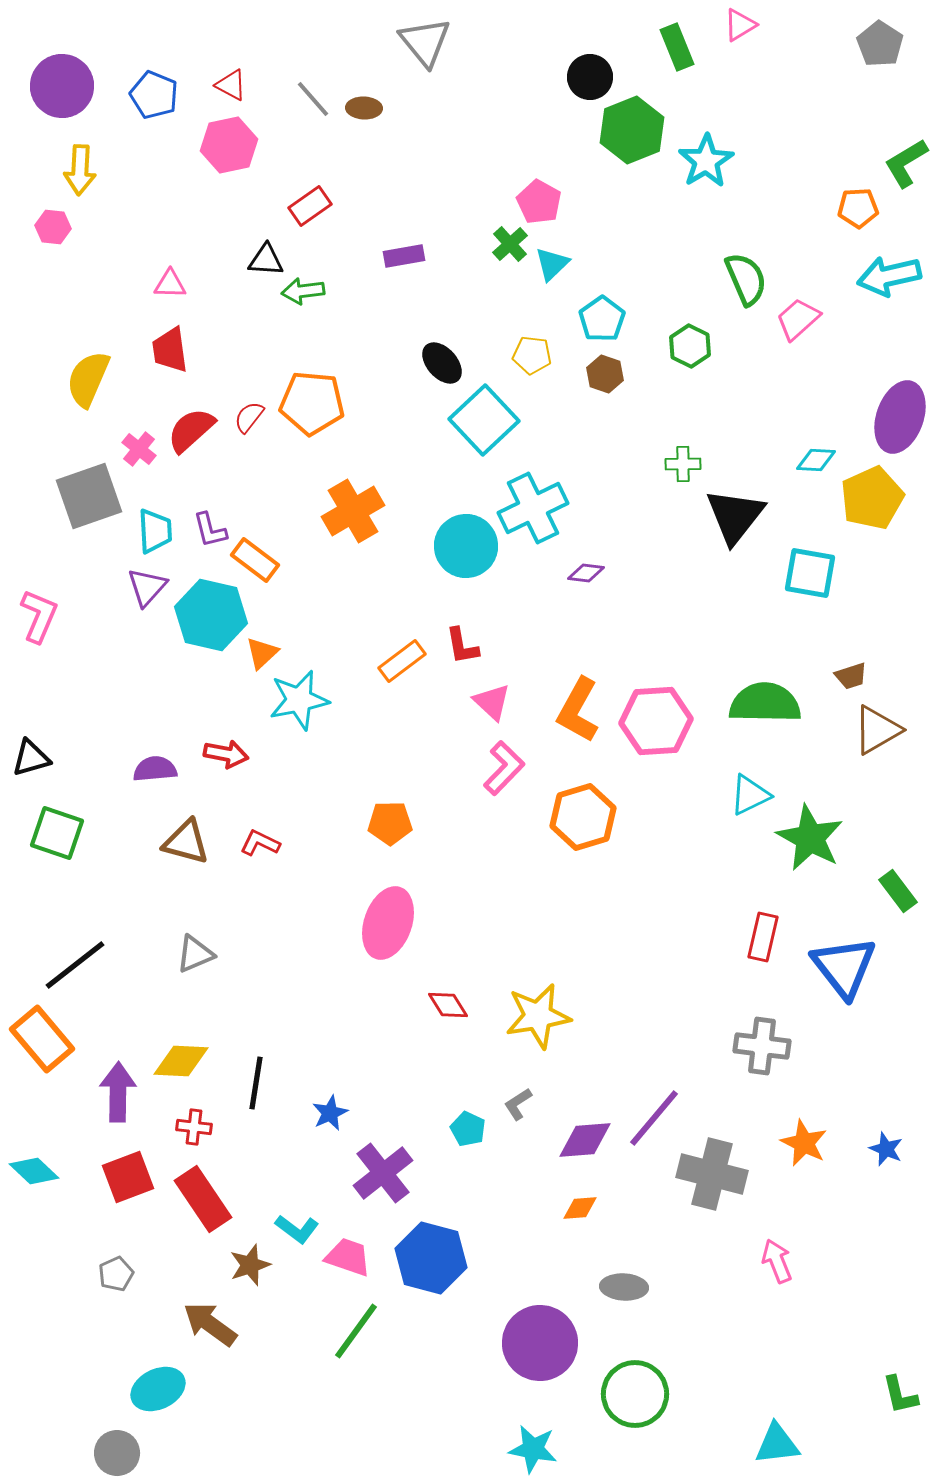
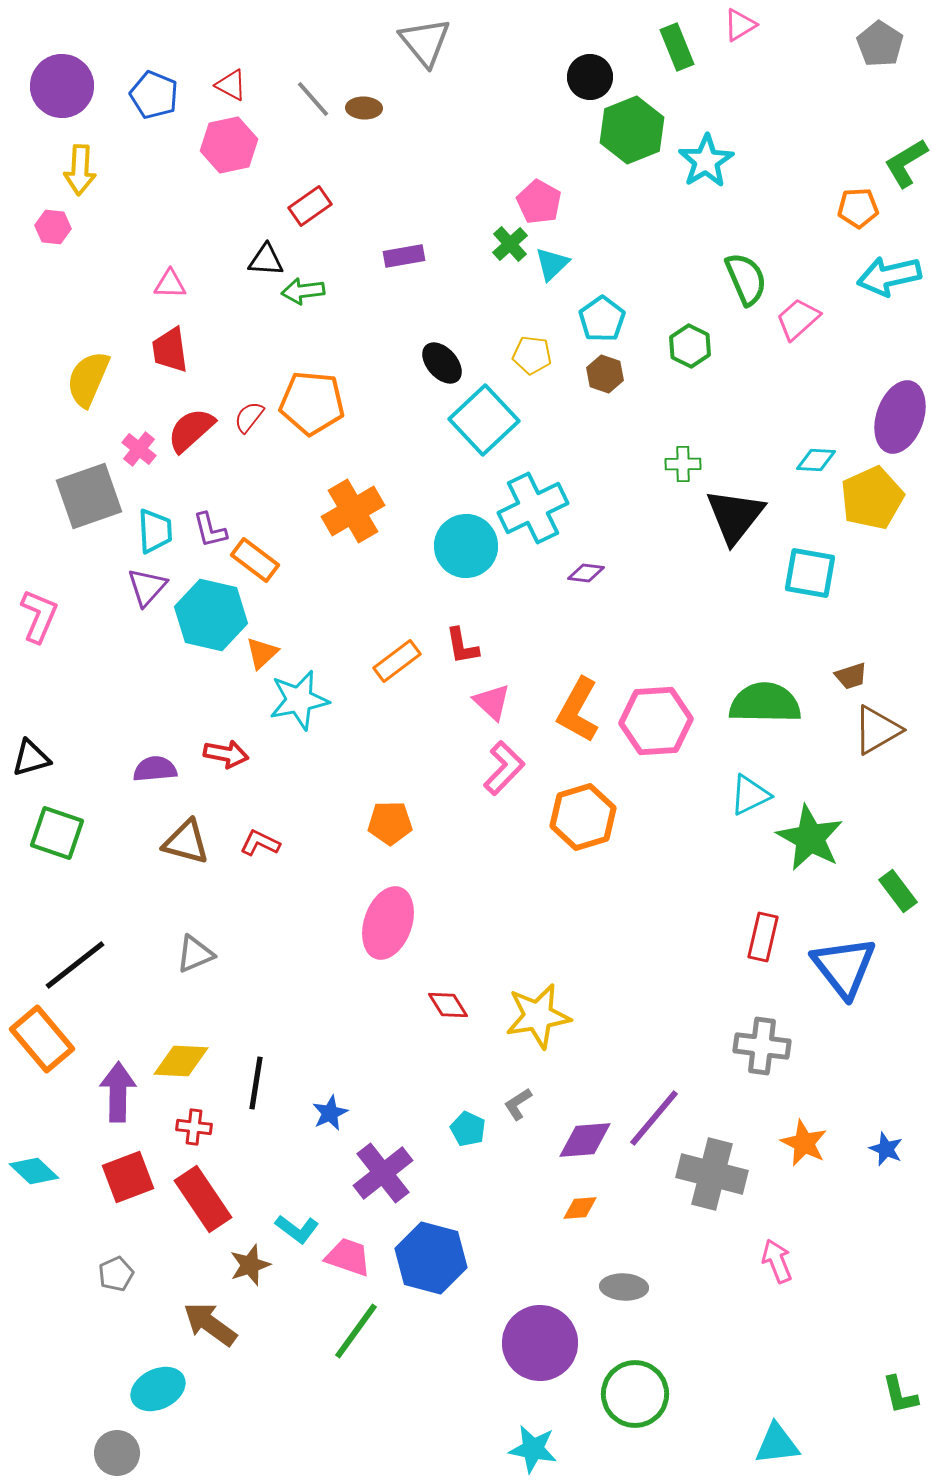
orange rectangle at (402, 661): moved 5 px left
